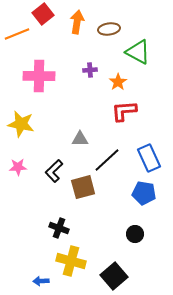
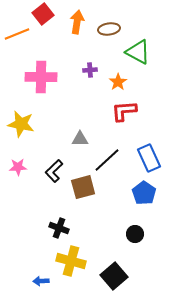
pink cross: moved 2 px right, 1 px down
blue pentagon: rotated 25 degrees clockwise
